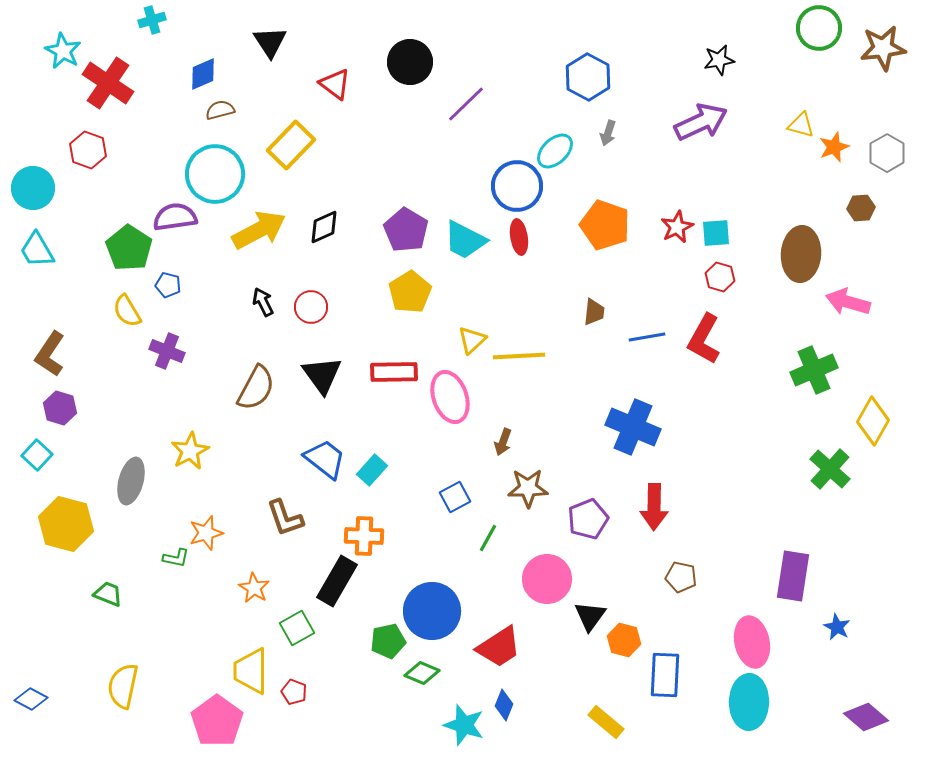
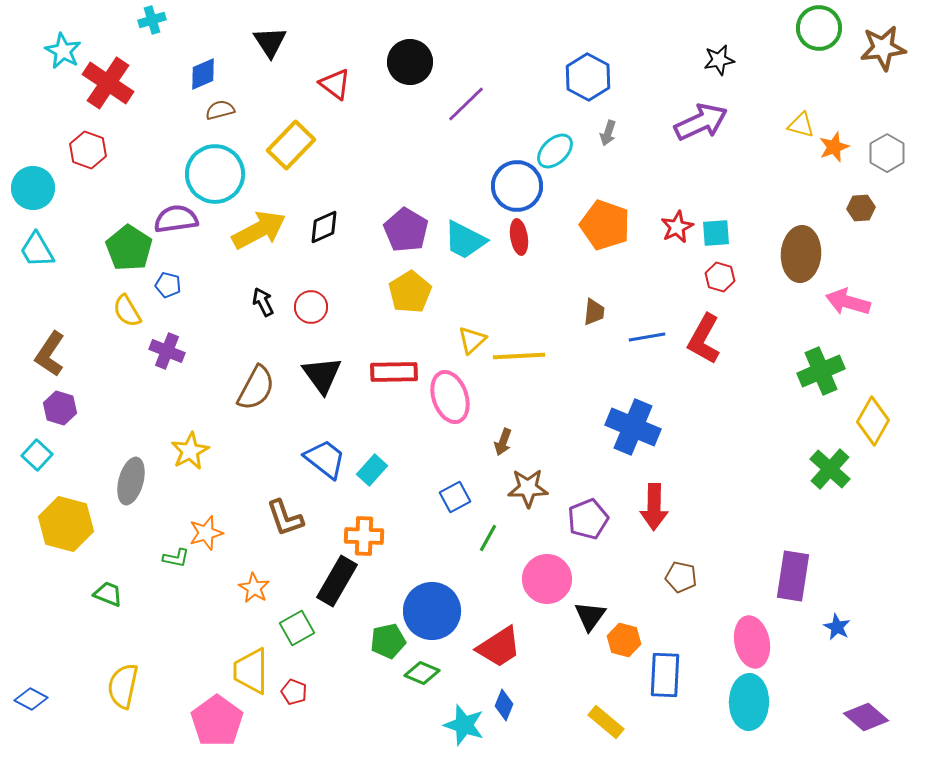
purple semicircle at (175, 217): moved 1 px right, 2 px down
green cross at (814, 370): moved 7 px right, 1 px down
